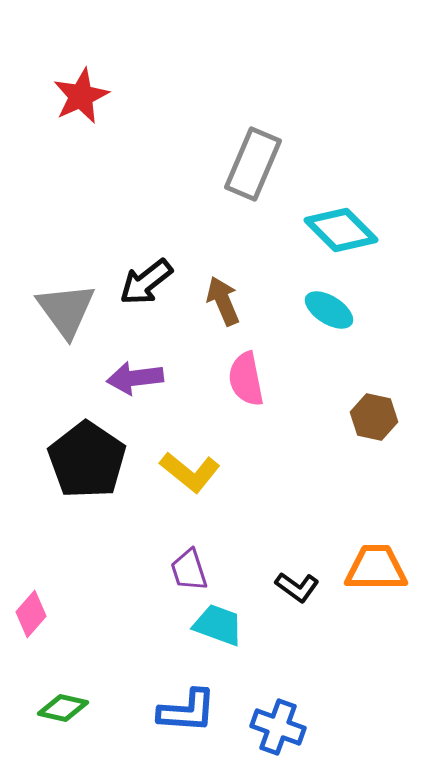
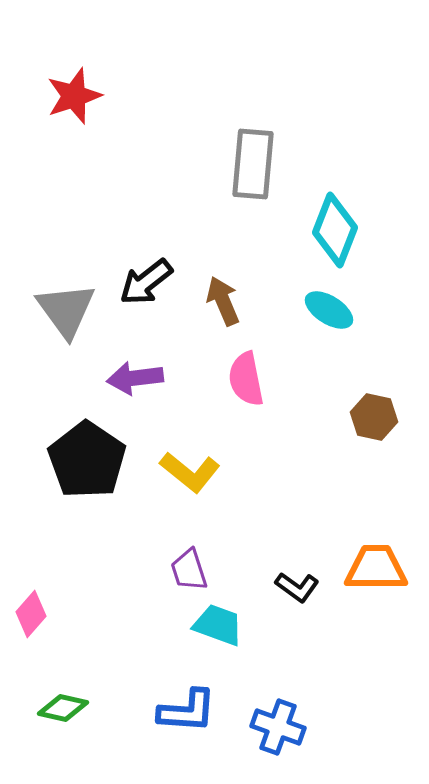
red star: moved 7 px left; rotated 6 degrees clockwise
gray rectangle: rotated 18 degrees counterclockwise
cyan diamond: moved 6 px left; rotated 66 degrees clockwise
